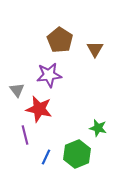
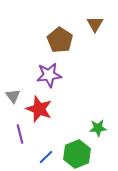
brown triangle: moved 25 px up
gray triangle: moved 4 px left, 6 px down
red star: rotated 8 degrees clockwise
green star: rotated 18 degrees counterclockwise
purple line: moved 5 px left, 1 px up
blue line: rotated 21 degrees clockwise
